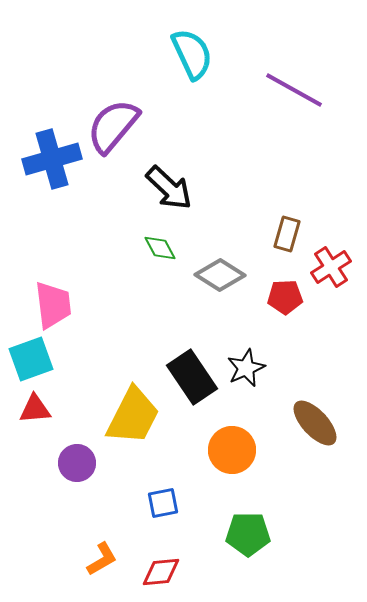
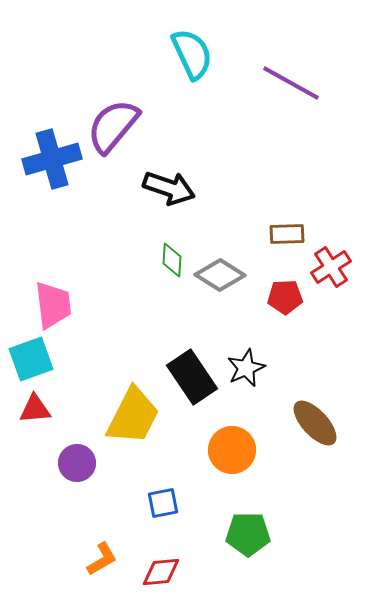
purple line: moved 3 px left, 7 px up
black arrow: rotated 24 degrees counterclockwise
brown rectangle: rotated 72 degrees clockwise
green diamond: moved 12 px right, 12 px down; rotated 32 degrees clockwise
